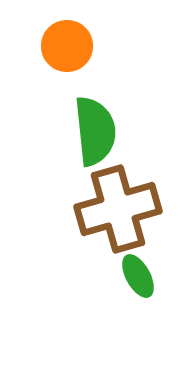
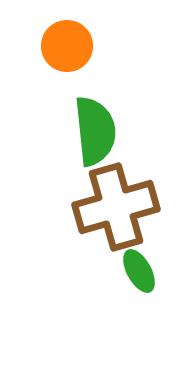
brown cross: moved 2 px left, 2 px up
green ellipse: moved 1 px right, 5 px up
